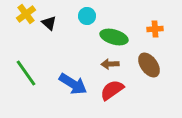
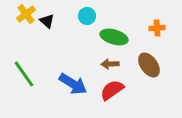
black triangle: moved 2 px left, 2 px up
orange cross: moved 2 px right, 1 px up
green line: moved 2 px left, 1 px down
